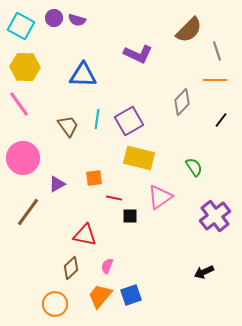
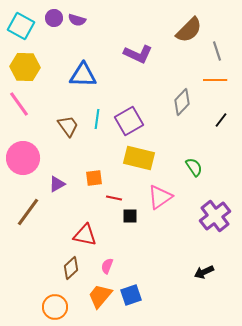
orange circle: moved 3 px down
